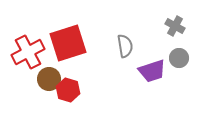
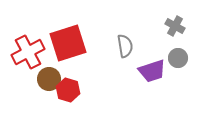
gray circle: moved 1 px left
